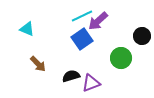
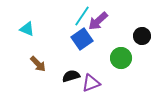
cyan line: rotated 30 degrees counterclockwise
